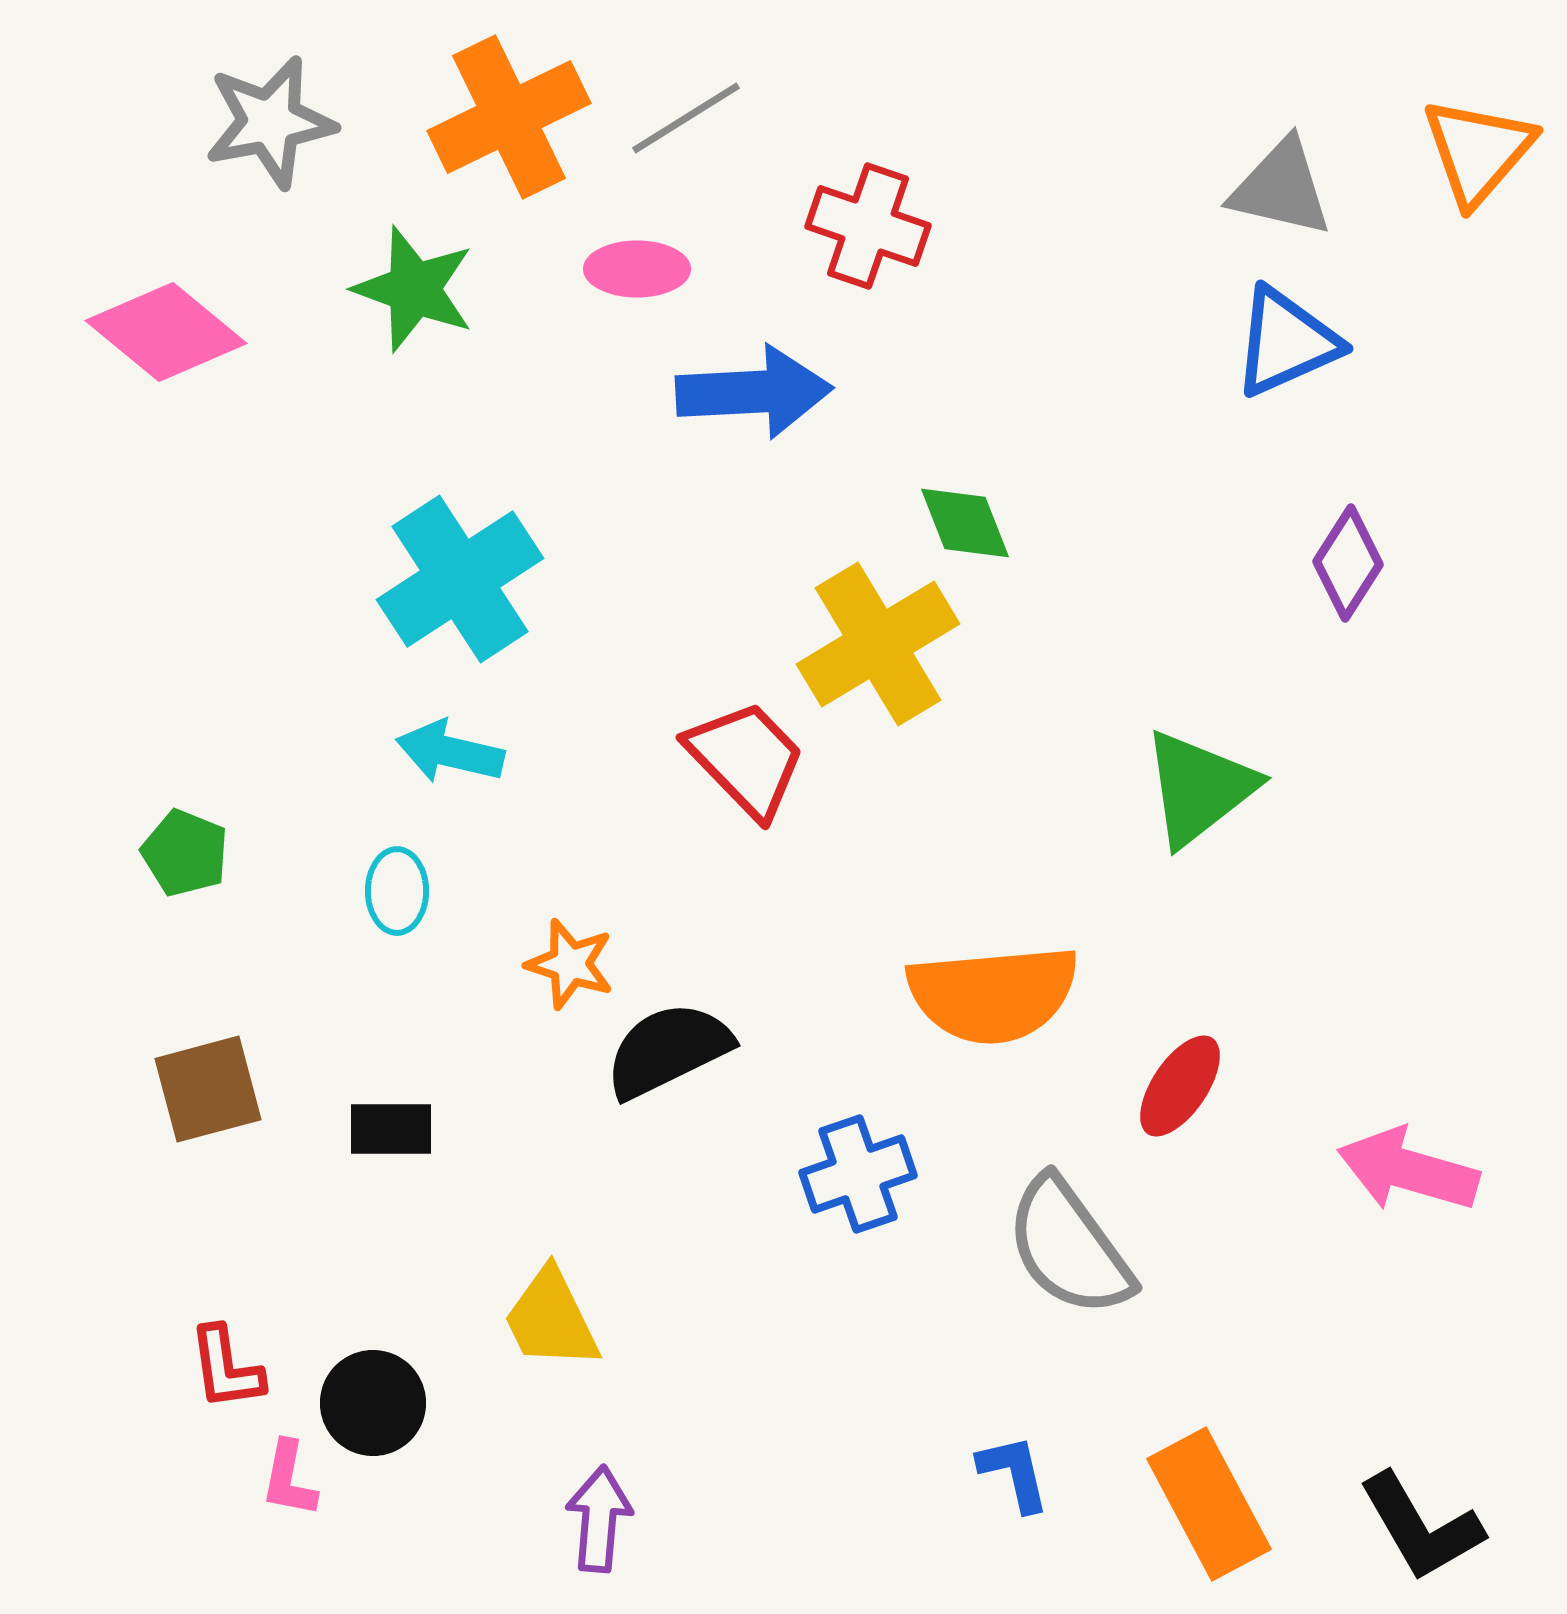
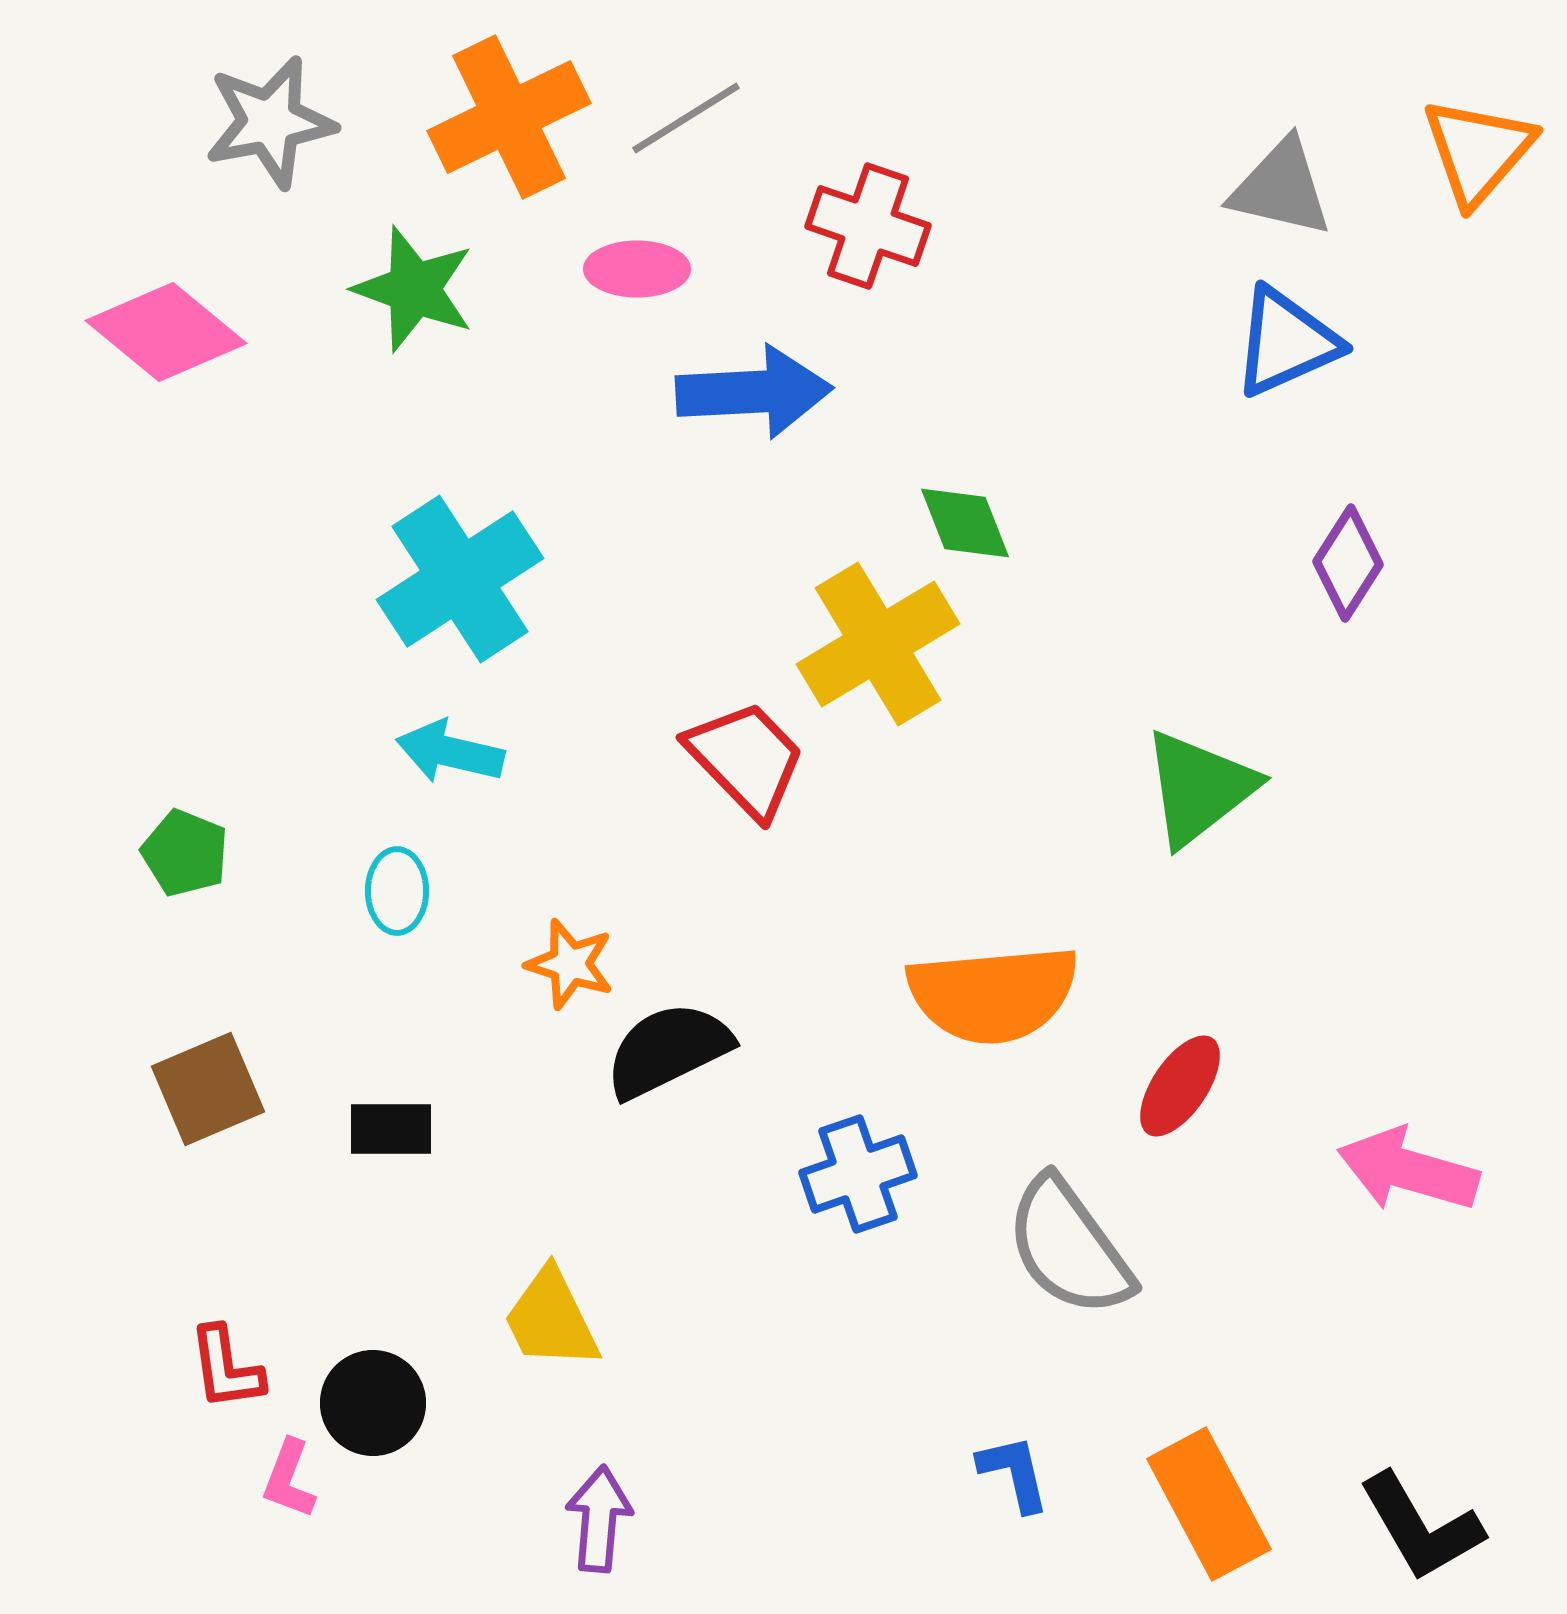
brown square: rotated 8 degrees counterclockwise
pink L-shape: rotated 10 degrees clockwise
